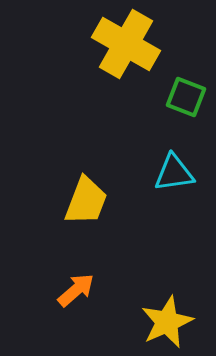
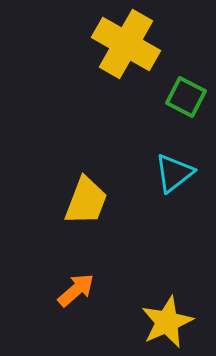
green square: rotated 6 degrees clockwise
cyan triangle: rotated 30 degrees counterclockwise
